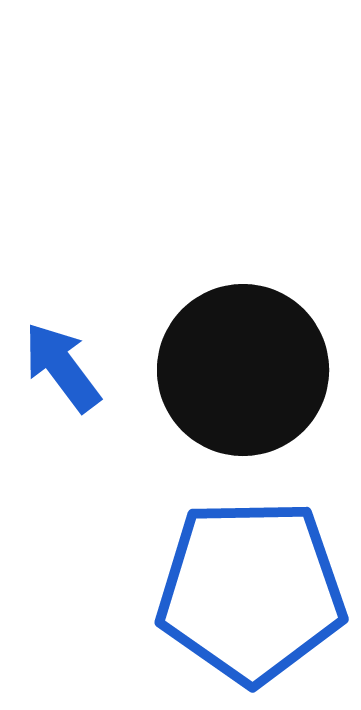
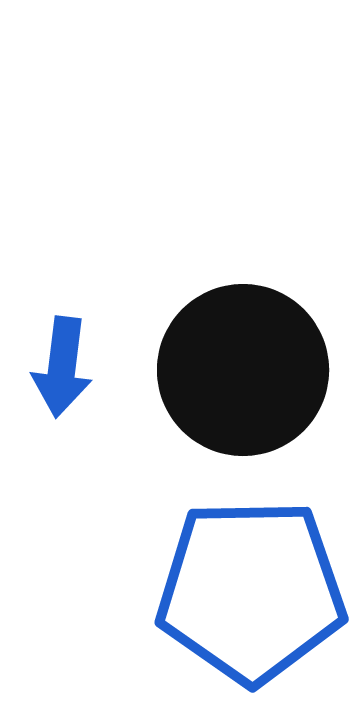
blue arrow: rotated 136 degrees counterclockwise
